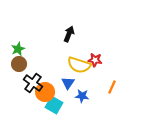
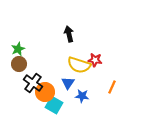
black arrow: rotated 35 degrees counterclockwise
